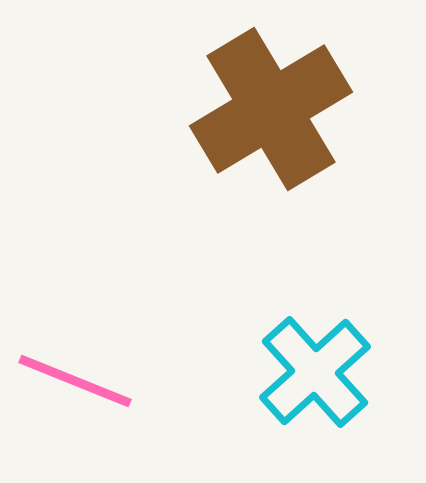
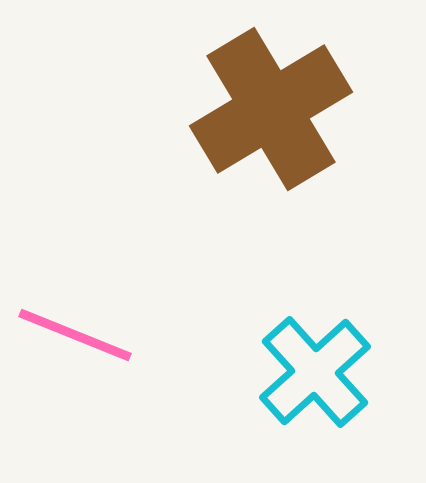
pink line: moved 46 px up
